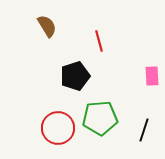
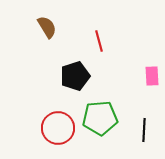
brown semicircle: moved 1 px down
black line: rotated 15 degrees counterclockwise
